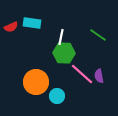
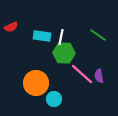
cyan rectangle: moved 10 px right, 13 px down
orange circle: moved 1 px down
cyan circle: moved 3 px left, 3 px down
